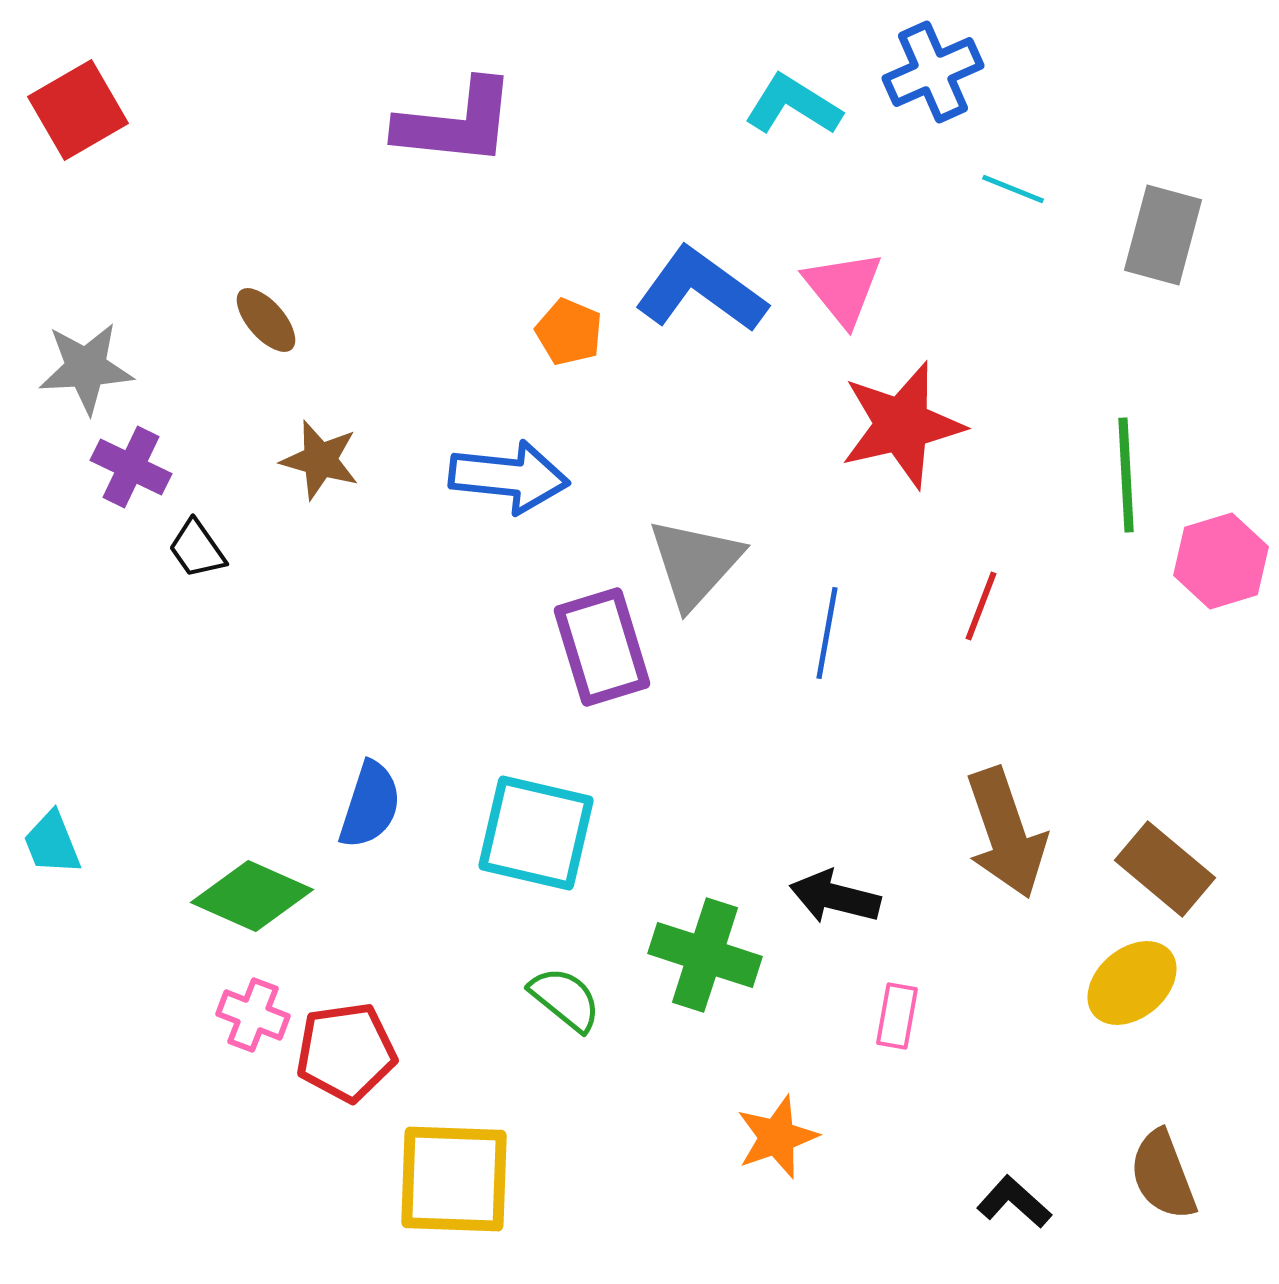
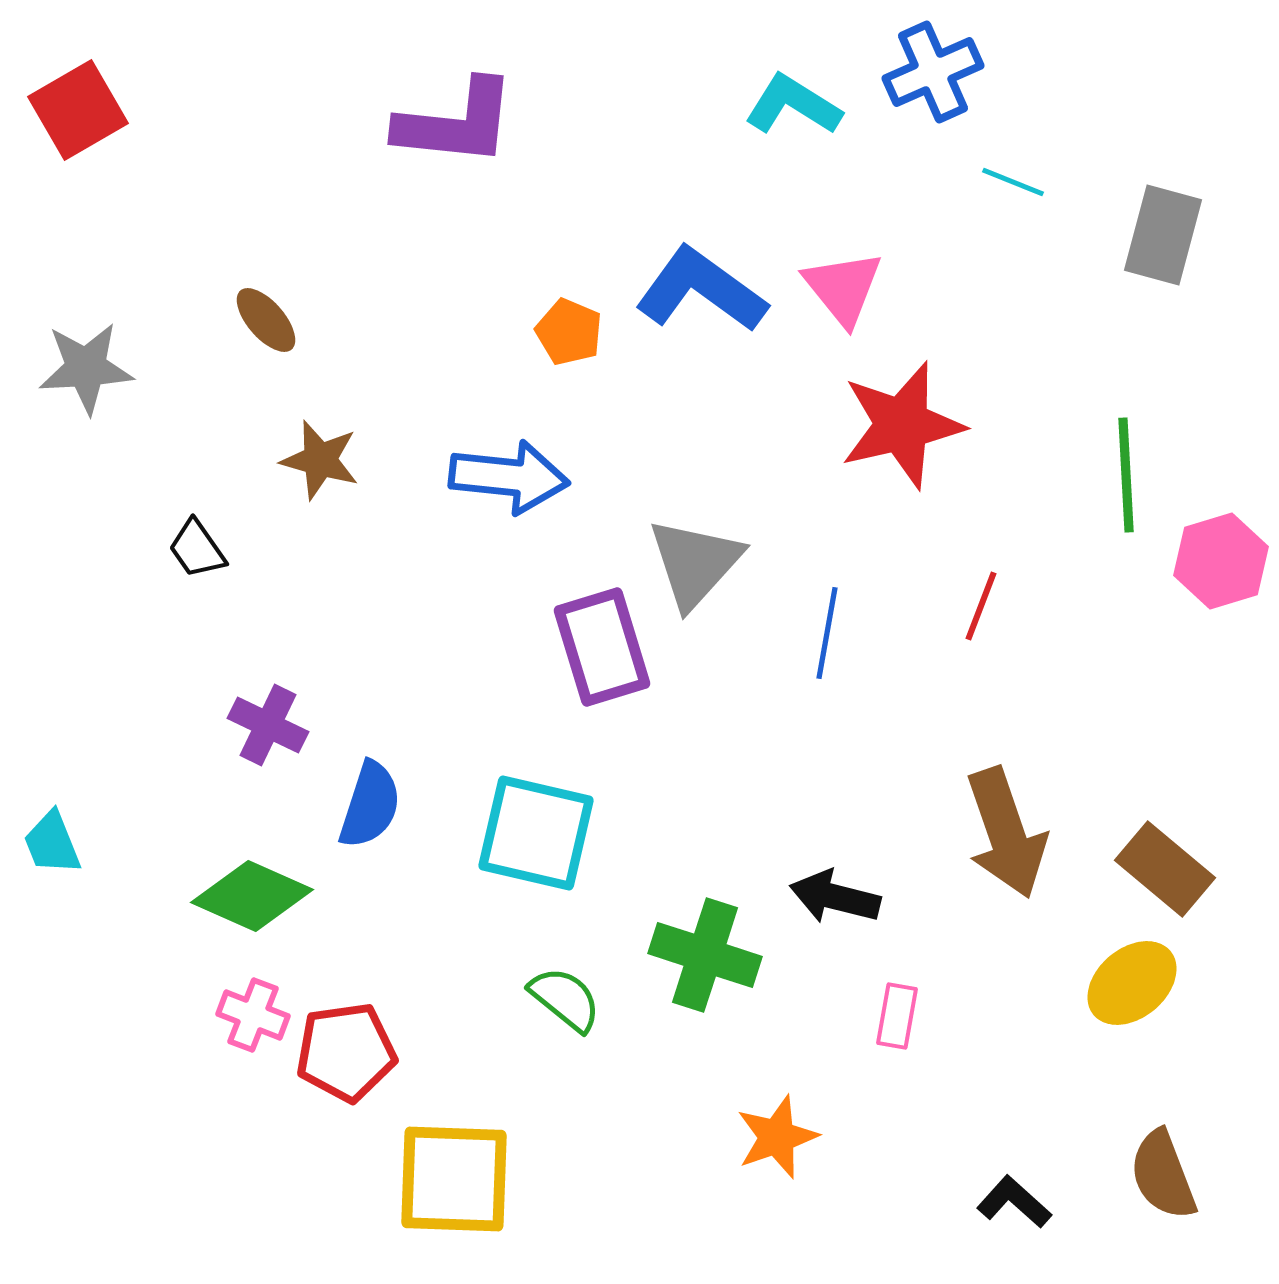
cyan line: moved 7 px up
purple cross: moved 137 px right, 258 px down
